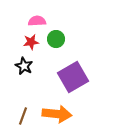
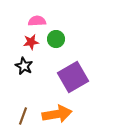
orange arrow: rotated 16 degrees counterclockwise
